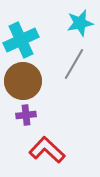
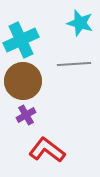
cyan star: rotated 28 degrees clockwise
gray line: rotated 56 degrees clockwise
purple cross: rotated 24 degrees counterclockwise
red L-shape: rotated 6 degrees counterclockwise
